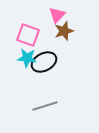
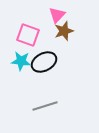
cyan star: moved 6 px left, 3 px down
